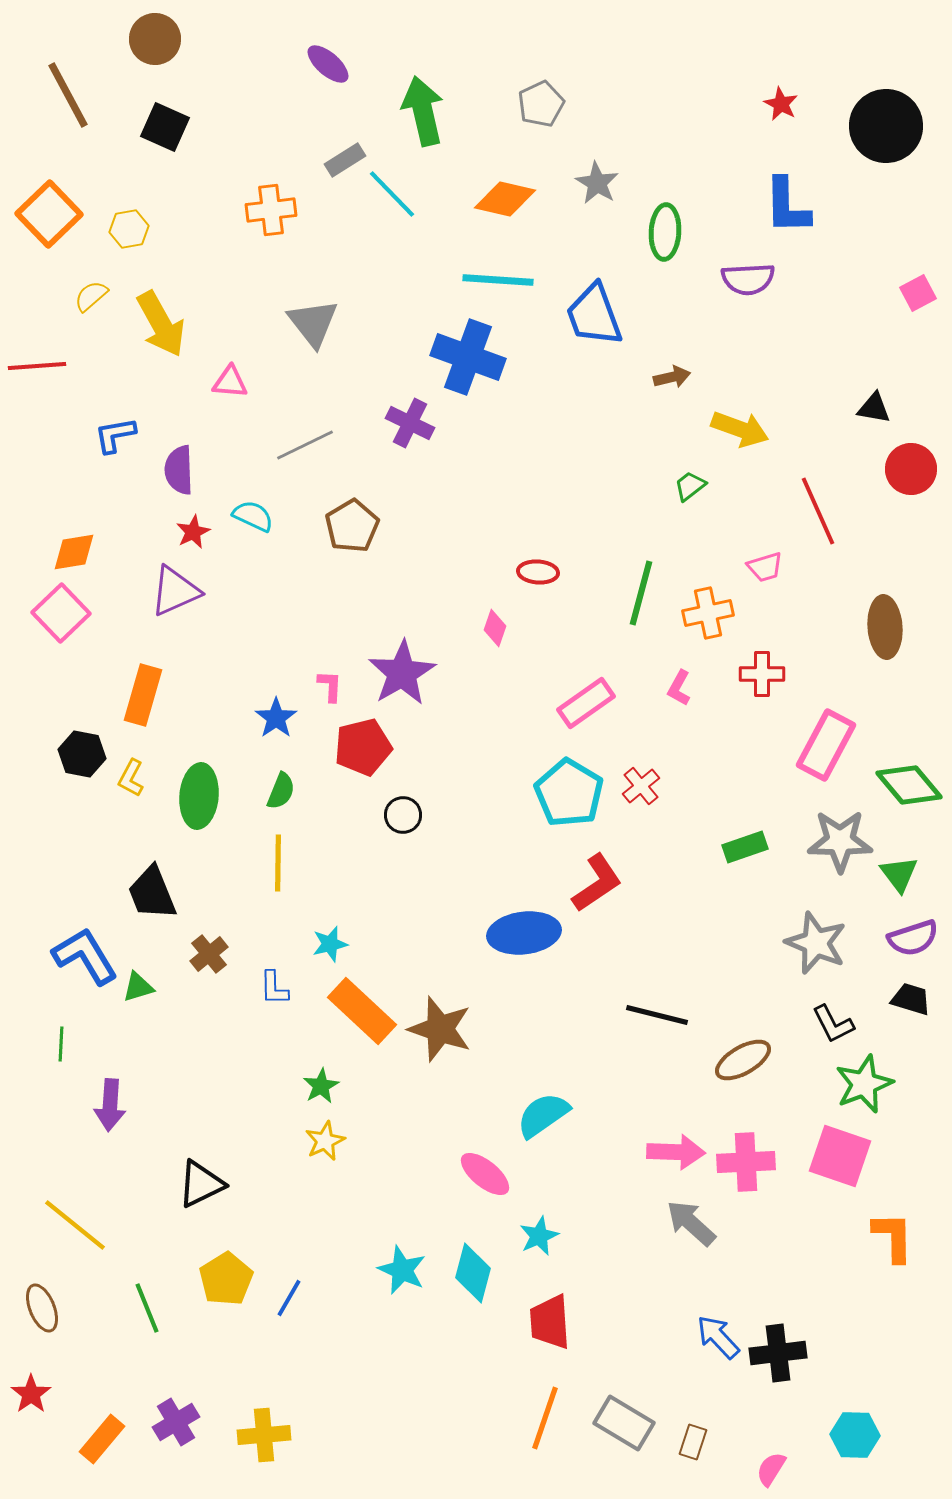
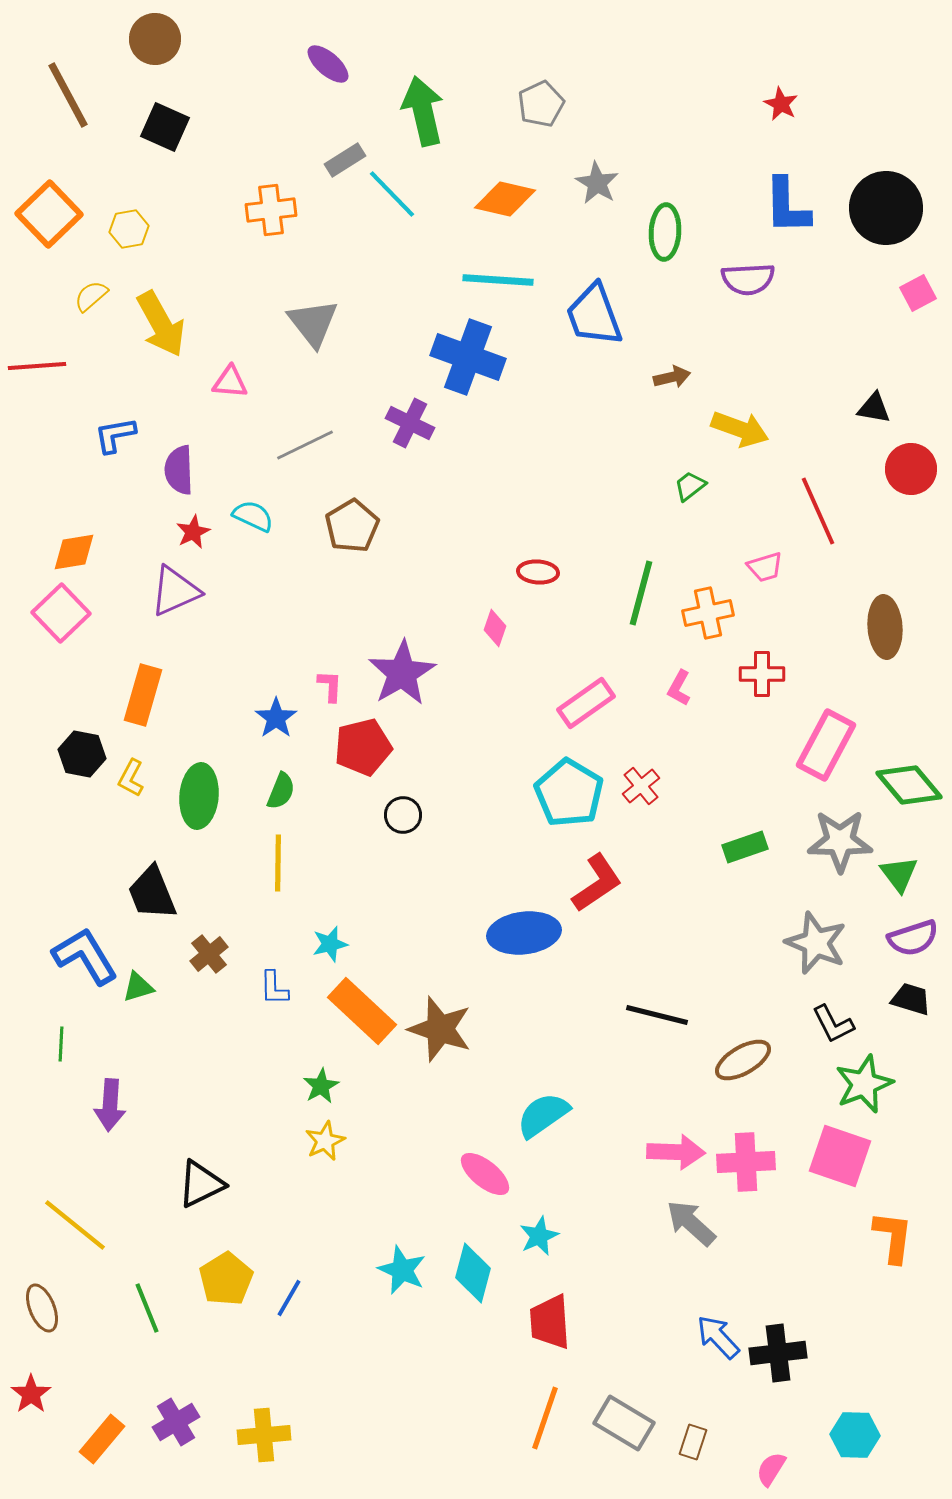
black circle at (886, 126): moved 82 px down
orange L-shape at (893, 1237): rotated 8 degrees clockwise
